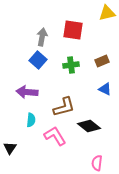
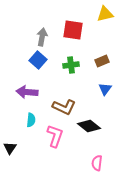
yellow triangle: moved 2 px left, 1 px down
blue triangle: rotated 40 degrees clockwise
brown L-shape: rotated 40 degrees clockwise
pink L-shape: rotated 50 degrees clockwise
